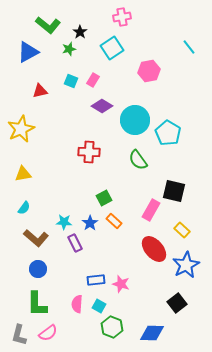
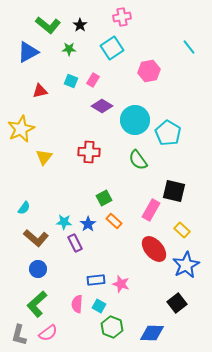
black star at (80, 32): moved 7 px up
green star at (69, 49): rotated 16 degrees clockwise
yellow triangle at (23, 174): moved 21 px right, 17 px up; rotated 42 degrees counterclockwise
blue star at (90, 223): moved 2 px left, 1 px down
green L-shape at (37, 304): rotated 48 degrees clockwise
